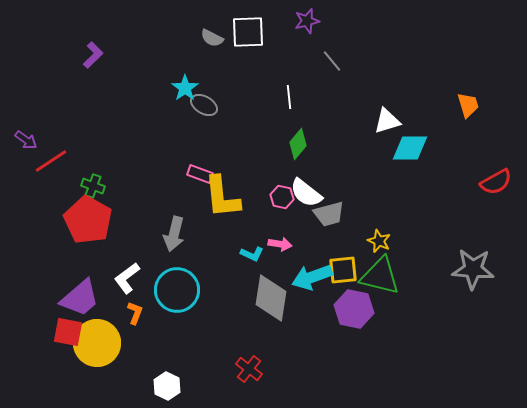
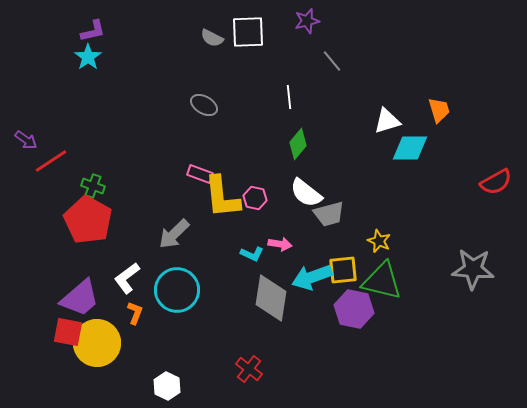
purple L-shape: moved 24 px up; rotated 32 degrees clockwise
cyan star: moved 97 px left, 31 px up
orange trapezoid: moved 29 px left, 5 px down
pink hexagon: moved 27 px left, 1 px down
gray arrow: rotated 32 degrees clockwise
green triangle: moved 2 px right, 5 px down
